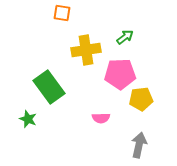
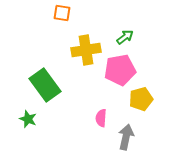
pink pentagon: moved 4 px up; rotated 8 degrees counterclockwise
green rectangle: moved 4 px left, 2 px up
yellow pentagon: rotated 10 degrees counterclockwise
pink semicircle: rotated 96 degrees clockwise
gray arrow: moved 13 px left, 8 px up
